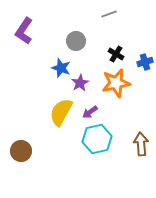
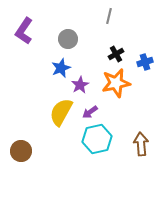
gray line: moved 2 px down; rotated 56 degrees counterclockwise
gray circle: moved 8 px left, 2 px up
black cross: rotated 28 degrees clockwise
blue star: rotated 30 degrees clockwise
purple star: moved 2 px down
